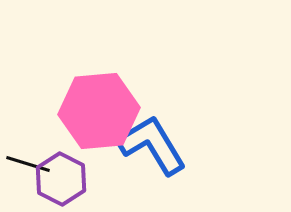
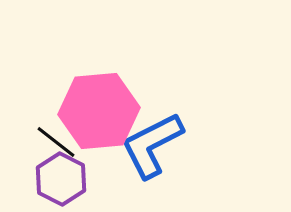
blue L-shape: rotated 86 degrees counterclockwise
black line: moved 28 px right, 22 px up; rotated 21 degrees clockwise
